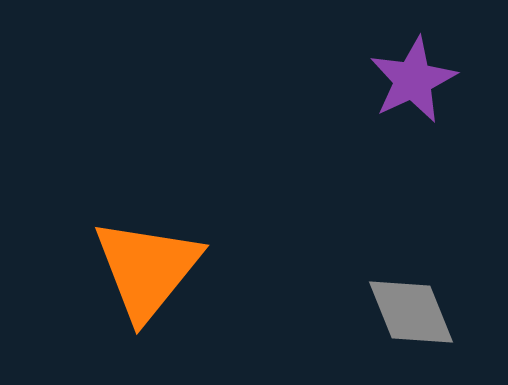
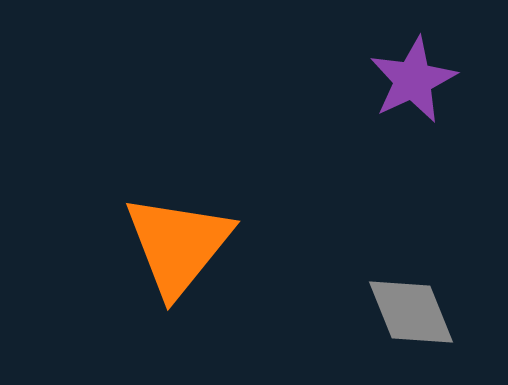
orange triangle: moved 31 px right, 24 px up
